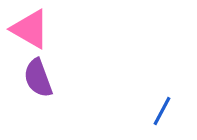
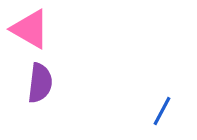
purple semicircle: moved 2 px right, 5 px down; rotated 153 degrees counterclockwise
